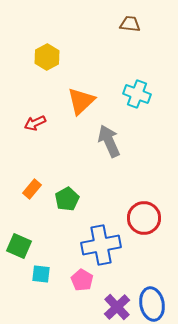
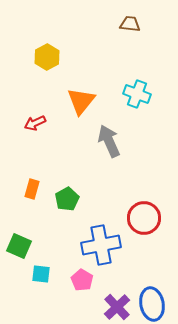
orange triangle: rotated 8 degrees counterclockwise
orange rectangle: rotated 24 degrees counterclockwise
